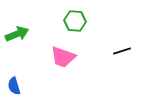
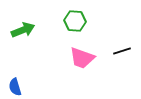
green arrow: moved 6 px right, 4 px up
pink trapezoid: moved 19 px right, 1 px down
blue semicircle: moved 1 px right, 1 px down
